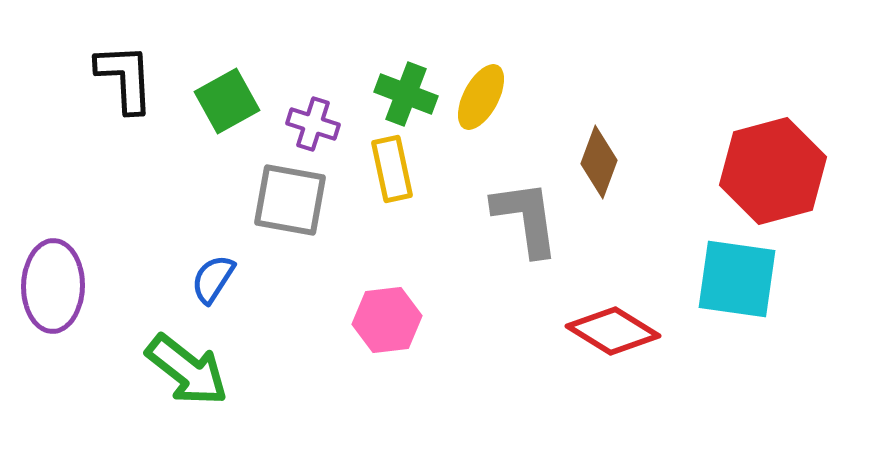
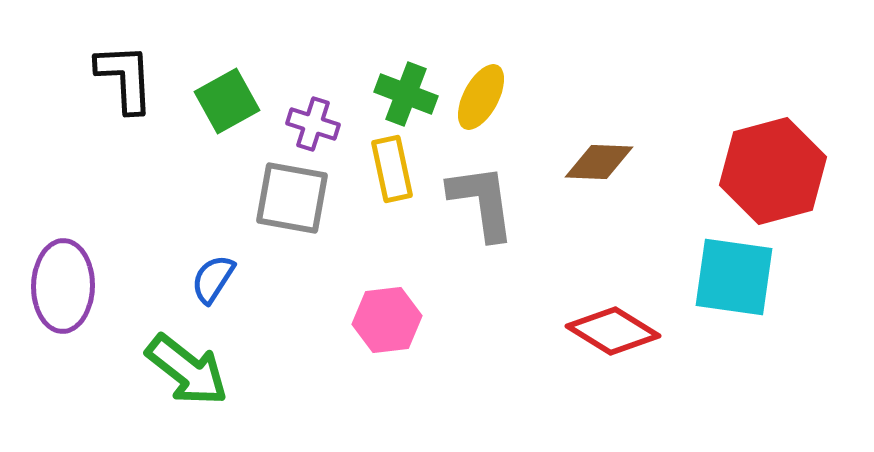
brown diamond: rotated 72 degrees clockwise
gray square: moved 2 px right, 2 px up
gray L-shape: moved 44 px left, 16 px up
cyan square: moved 3 px left, 2 px up
purple ellipse: moved 10 px right
